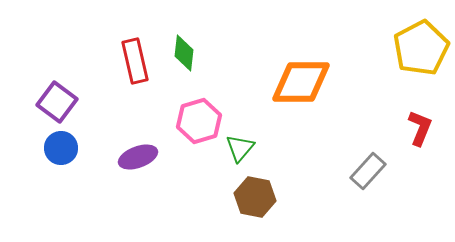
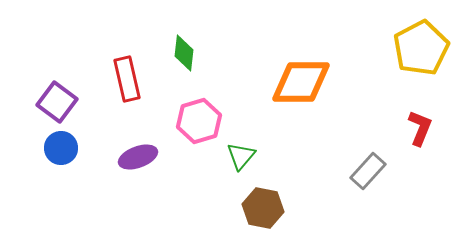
red rectangle: moved 8 px left, 18 px down
green triangle: moved 1 px right, 8 px down
brown hexagon: moved 8 px right, 11 px down
